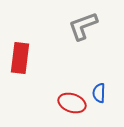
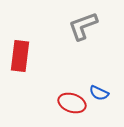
red rectangle: moved 2 px up
blue semicircle: rotated 66 degrees counterclockwise
